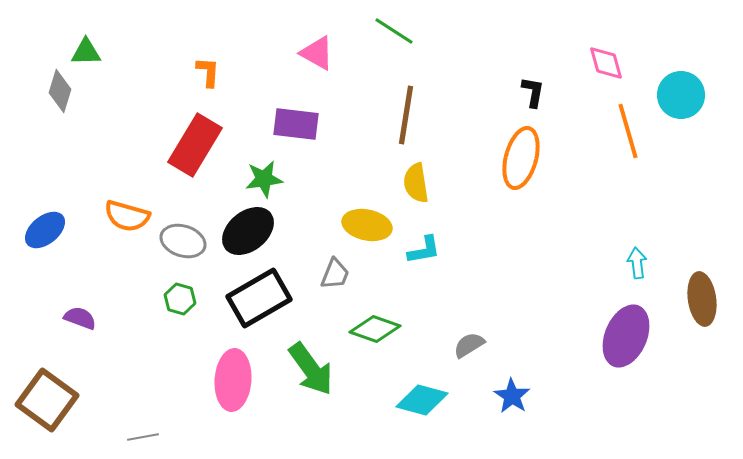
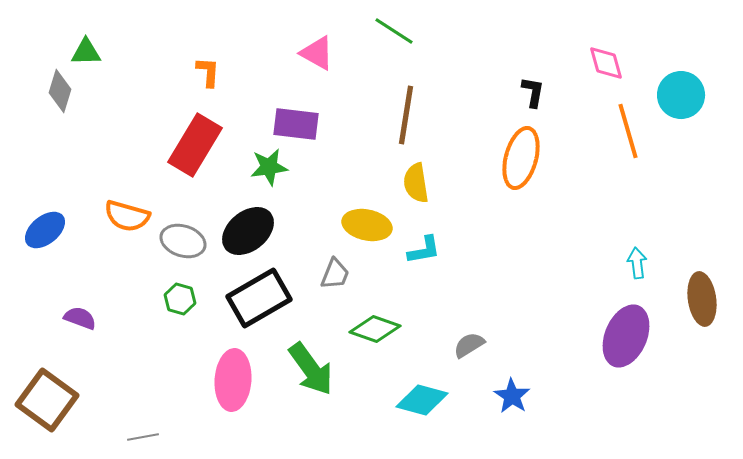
green star: moved 5 px right, 12 px up
